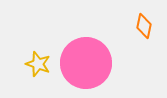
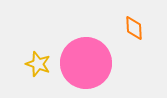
orange diamond: moved 10 px left, 2 px down; rotated 15 degrees counterclockwise
